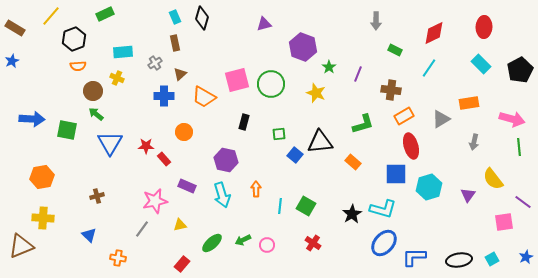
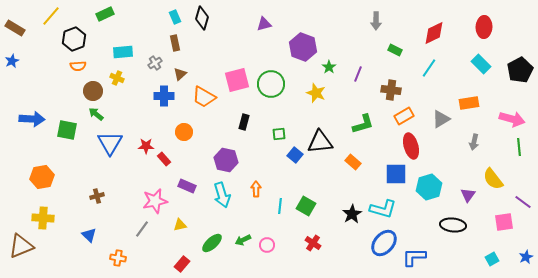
black ellipse at (459, 260): moved 6 px left, 35 px up; rotated 15 degrees clockwise
